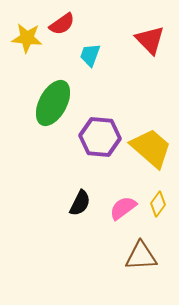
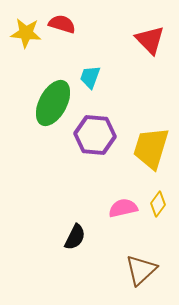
red semicircle: rotated 128 degrees counterclockwise
yellow star: moved 1 px left, 5 px up
cyan trapezoid: moved 22 px down
purple hexagon: moved 5 px left, 2 px up
yellow trapezoid: rotated 114 degrees counterclockwise
black semicircle: moved 5 px left, 34 px down
pink semicircle: rotated 24 degrees clockwise
brown triangle: moved 14 px down; rotated 40 degrees counterclockwise
